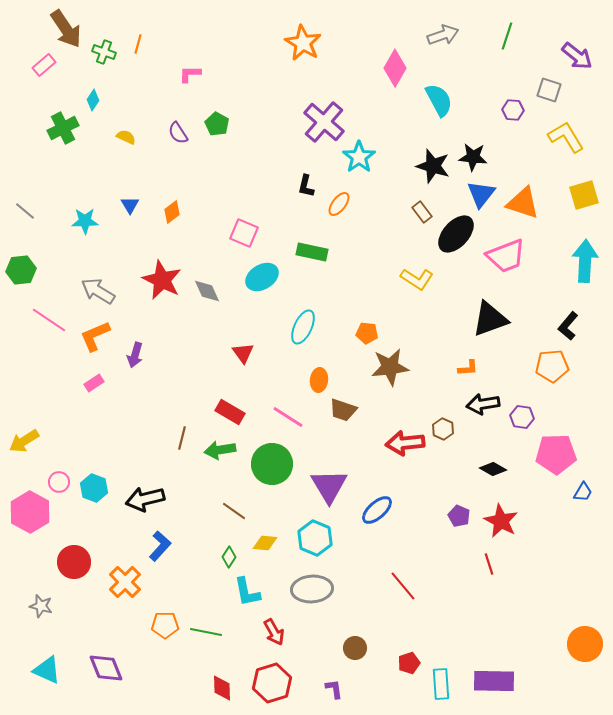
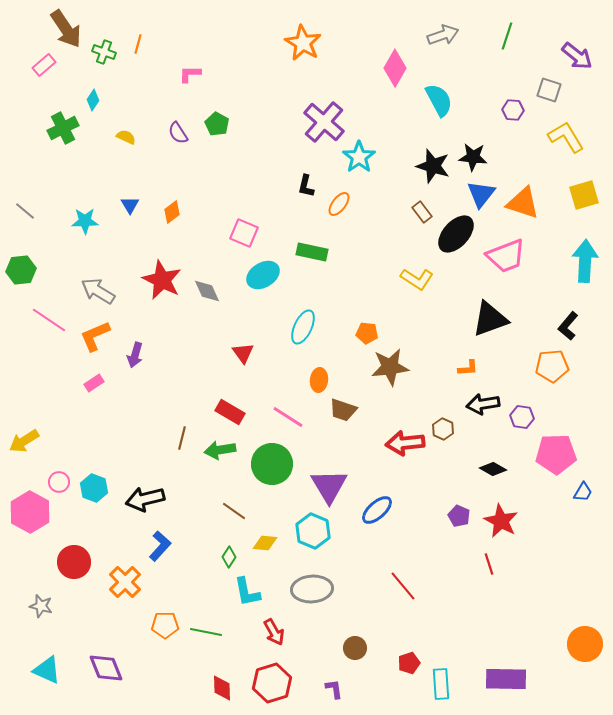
cyan ellipse at (262, 277): moved 1 px right, 2 px up
cyan hexagon at (315, 538): moved 2 px left, 7 px up
purple rectangle at (494, 681): moved 12 px right, 2 px up
